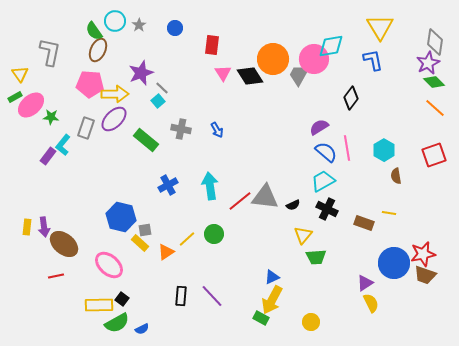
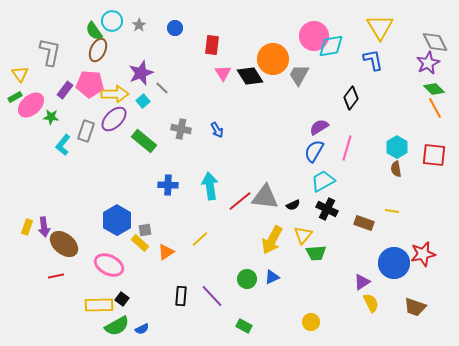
cyan circle at (115, 21): moved 3 px left
gray diamond at (435, 42): rotated 36 degrees counterclockwise
pink circle at (314, 59): moved 23 px up
green diamond at (434, 82): moved 7 px down
cyan square at (158, 101): moved 15 px left
orange line at (435, 108): rotated 20 degrees clockwise
gray rectangle at (86, 128): moved 3 px down
green rectangle at (146, 140): moved 2 px left, 1 px down
pink line at (347, 148): rotated 25 degrees clockwise
cyan hexagon at (384, 150): moved 13 px right, 3 px up
blue semicircle at (326, 152): moved 12 px left, 1 px up; rotated 100 degrees counterclockwise
red square at (434, 155): rotated 25 degrees clockwise
purple rectangle at (48, 156): moved 17 px right, 66 px up
brown semicircle at (396, 176): moved 7 px up
blue cross at (168, 185): rotated 30 degrees clockwise
yellow line at (389, 213): moved 3 px right, 2 px up
blue hexagon at (121, 217): moved 4 px left, 3 px down; rotated 16 degrees clockwise
yellow rectangle at (27, 227): rotated 14 degrees clockwise
green circle at (214, 234): moved 33 px right, 45 px down
yellow line at (187, 239): moved 13 px right
green trapezoid at (316, 257): moved 4 px up
pink ellipse at (109, 265): rotated 16 degrees counterclockwise
brown trapezoid at (425, 275): moved 10 px left, 32 px down
purple triangle at (365, 283): moved 3 px left, 1 px up
yellow arrow at (272, 300): moved 60 px up
green rectangle at (261, 318): moved 17 px left, 8 px down
green semicircle at (117, 323): moved 3 px down
